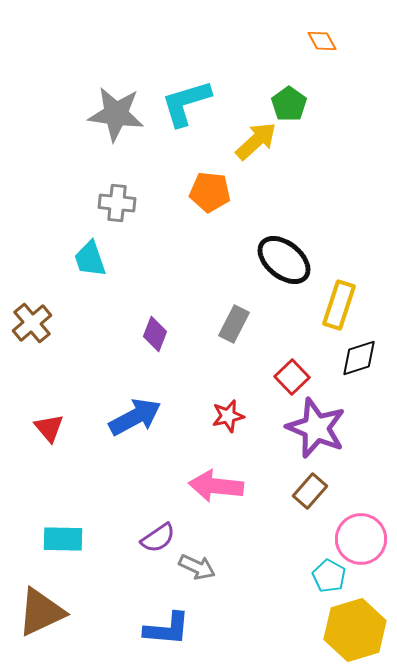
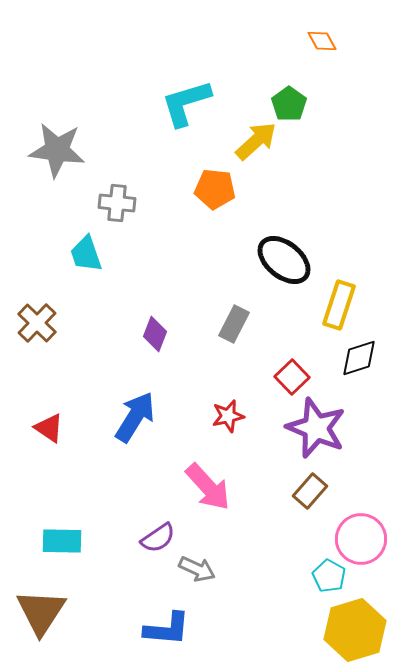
gray star: moved 59 px left, 36 px down
orange pentagon: moved 5 px right, 3 px up
cyan trapezoid: moved 4 px left, 5 px up
brown cross: moved 5 px right; rotated 6 degrees counterclockwise
blue arrow: rotated 30 degrees counterclockwise
red triangle: rotated 16 degrees counterclockwise
pink arrow: moved 8 px left, 1 px down; rotated 138 degrees counterclockwise
cyan rectangle: moved 1 px left, 2 px down
gray arrow: moved 2 px down
brown triangle: rotated 32 degrees counterclockwise
